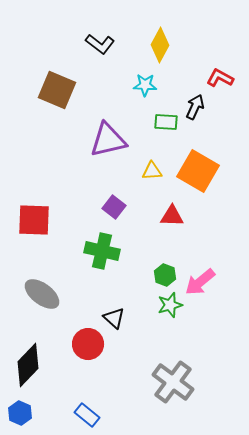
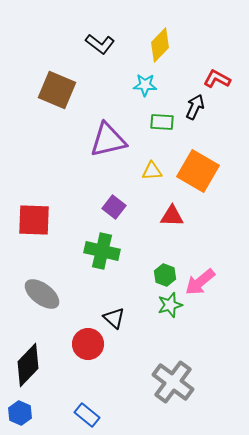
yellow diamond: rotated 16 degrees clockwise
red L-shape: moved 3 px left, 1 px down
green rectangle: moved 4 px left
